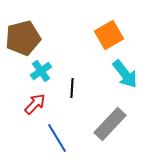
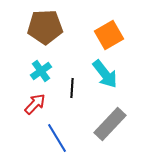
brown pentagon: moved 22 px right, 11 px up; rotated 12 degrees clockwise
cyan arrow: moved 20 px left
